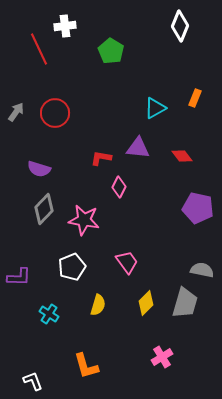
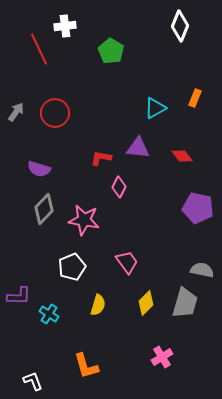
purple L-shape: moved 19 px down
